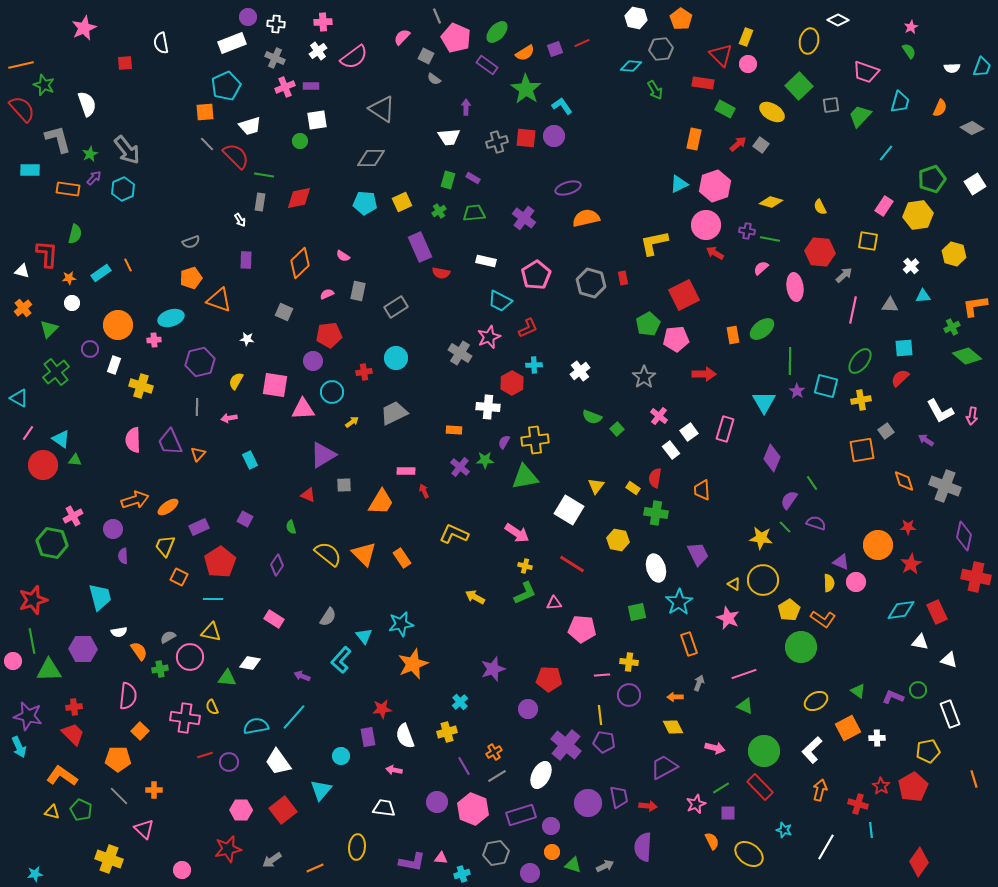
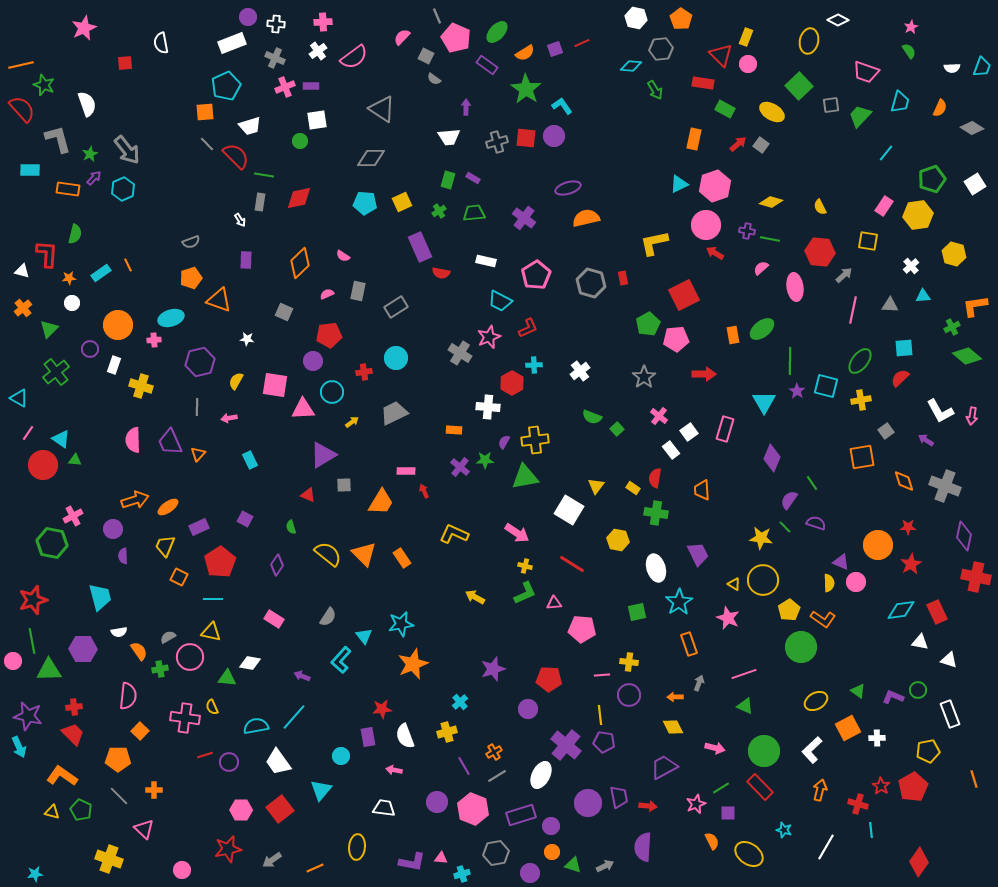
orange square at (862, 450): moved 7 px down
red square at (283, 810): moved 3 px left, 1 px up
